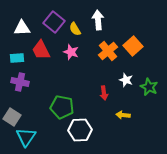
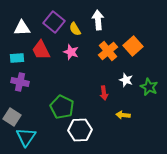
green pentagon: rotated 15 degrees clockwise
